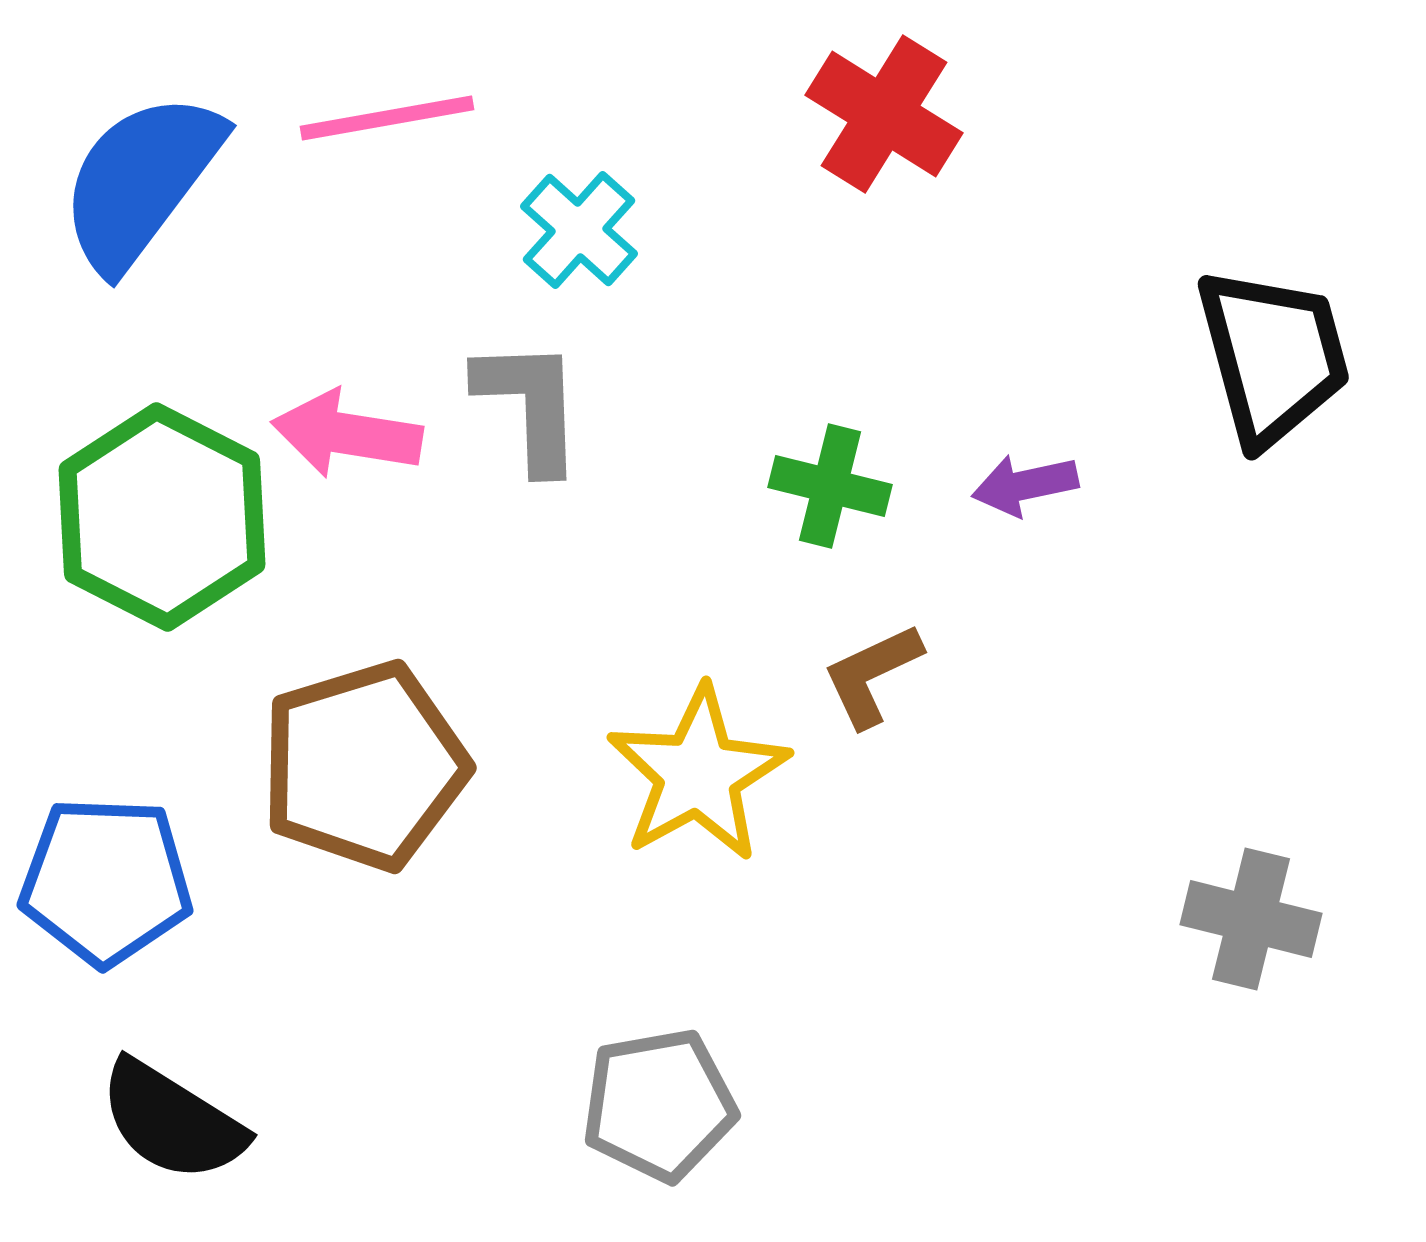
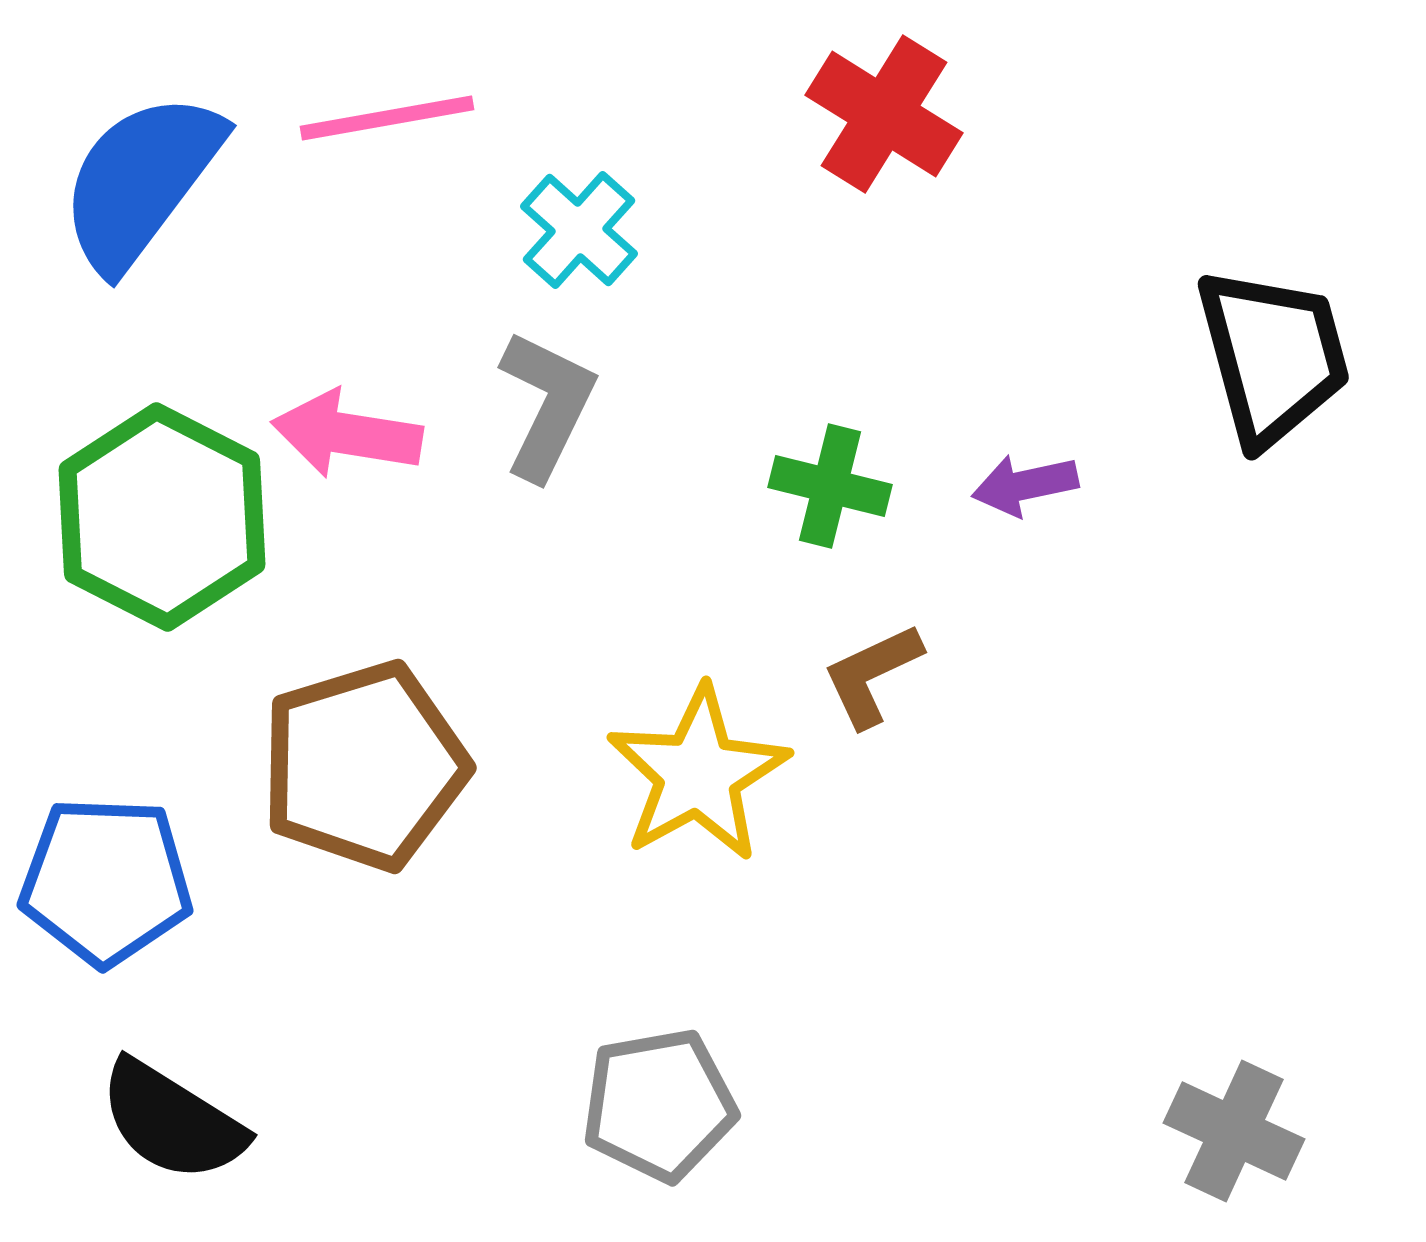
gray L-shape: moved 17 px right; rotated 28 degrees clockwise
gray cross: moved 17 px left, 212 px down; rotated 11 degrees clockwise
